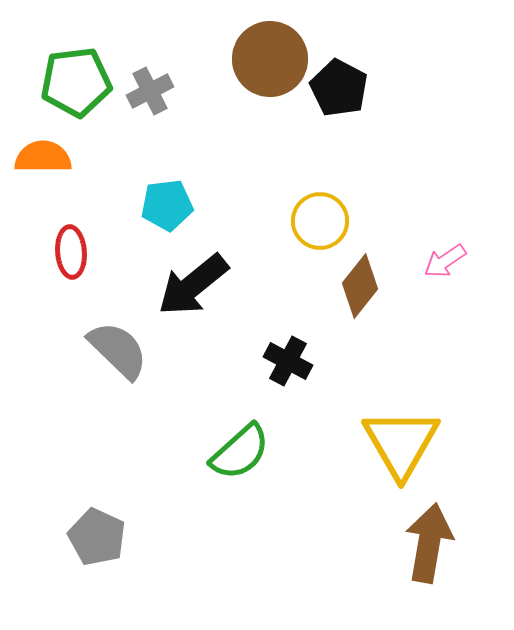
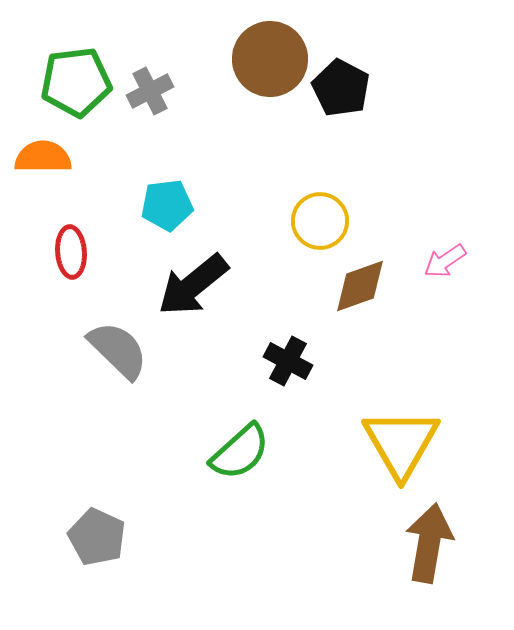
black pentagon: moved 2 px right
brown diamond: rotated 32 degrees clockwise
